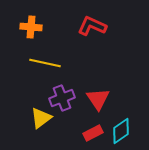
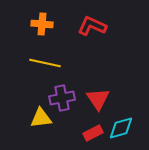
orange cross: moved 11 px right, 3 px up
purple cross: rotated 10 degrees clockwise
yellow triangle: rotated 30 degrees clockwise
cyan diamond: moved 3 px up; rotated 20 degrees clockwise
